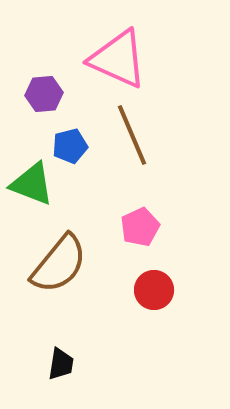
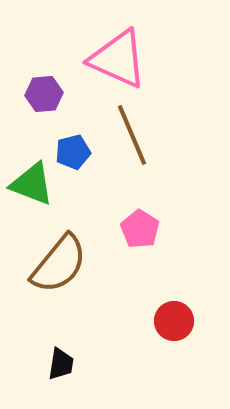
blue pentagon: moved 3 px right, 6 px down
pink pentagon: moved 2 px down; rotated 15 degrees counterclockwise
red circle: moved 20 px right, 31 px down
